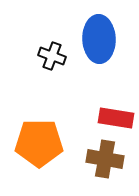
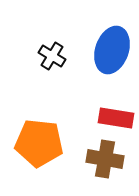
blue ellipse: moved 13 px right, 11 px down; rotated 21 degrees clockwise
black cross: rotated 12 degrees clockwise
orange pentagon: rotated 6 degrees clockwise
